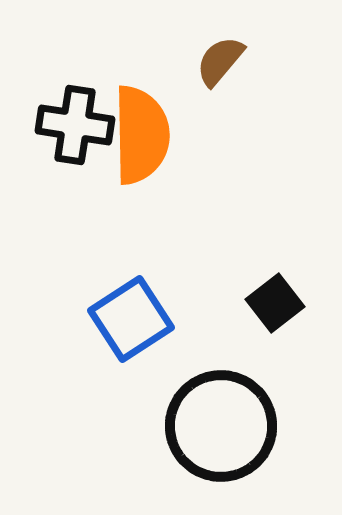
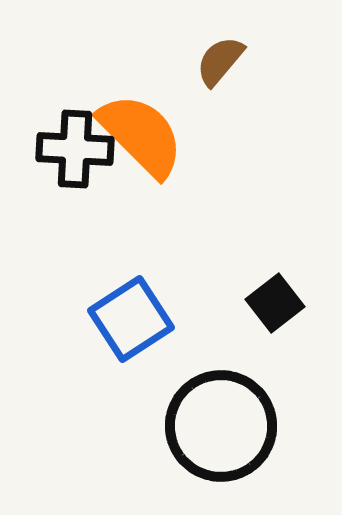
black cross: moved 24 px down; rotated 6 degrees counterclockwise
orange semicircle: rotated 44 degrees counterclockwise
